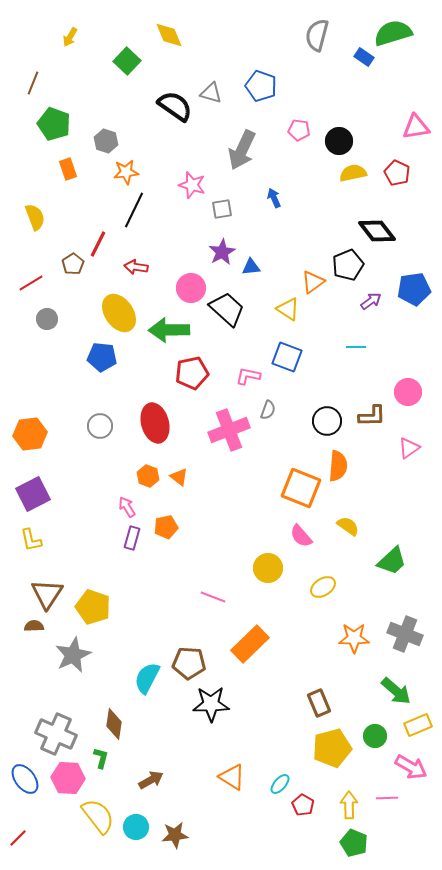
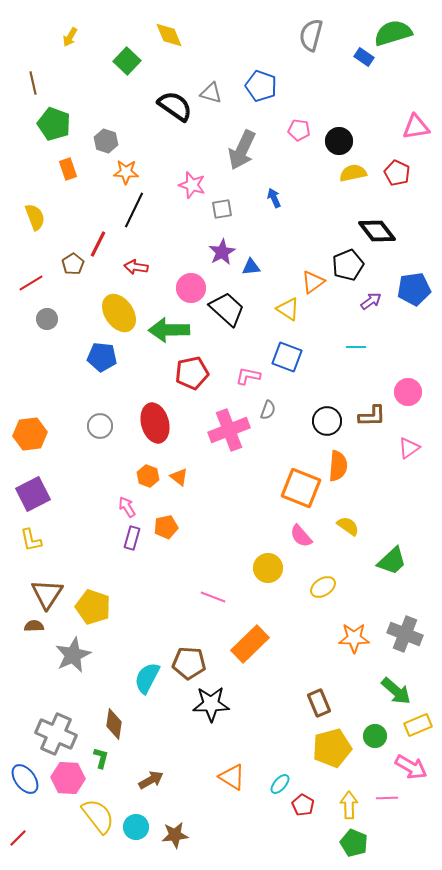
gray semicircle at (317, 35): moved 6 px left
brown line at (33, 83): rotated 35 degrees counterclockwise
orange star at (126, 172): rotated 10 degrees clockwise
